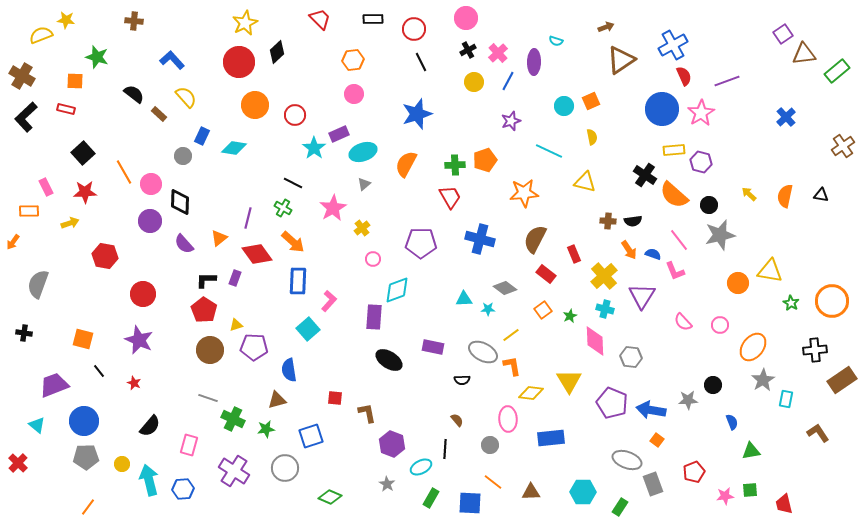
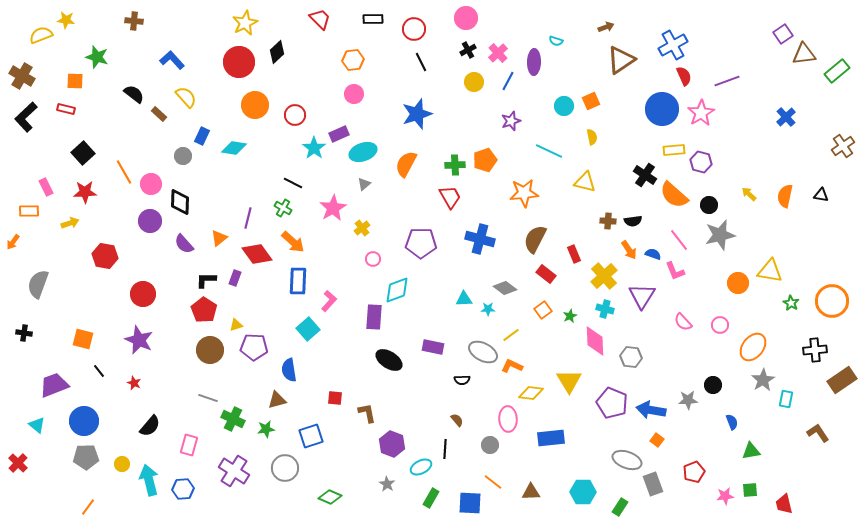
orange L-shape at (512, 366): rotated 55 degrees counterclockwise
